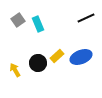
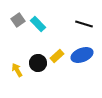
black line: moved 2 px left, 6 px down; rotated 42 degrees clockwise
cyan rectangle: rotated 21 degrees counterclockwise
blue ellipse: moved 1 px right, 2 px up
yellow arrow: moved 2 px right
